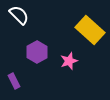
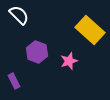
purple hexagon: rotated 10 degrees counterclockwise
